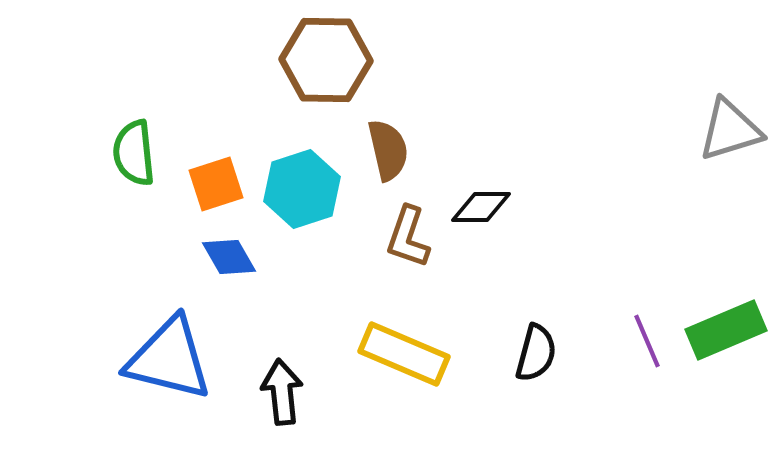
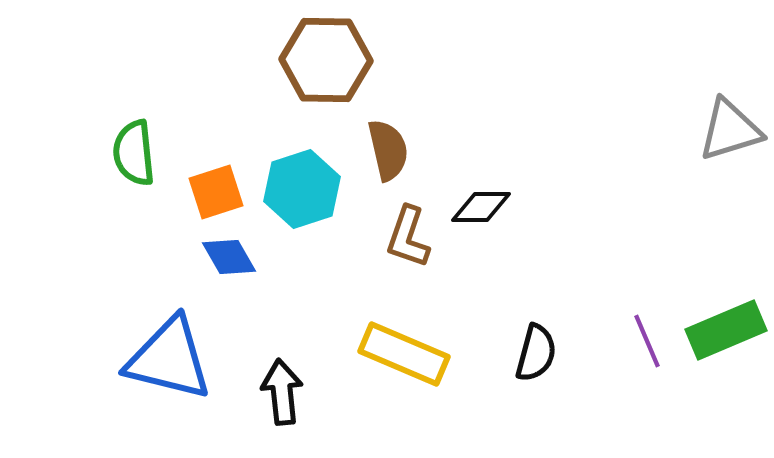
orange square: moved 8 px down
